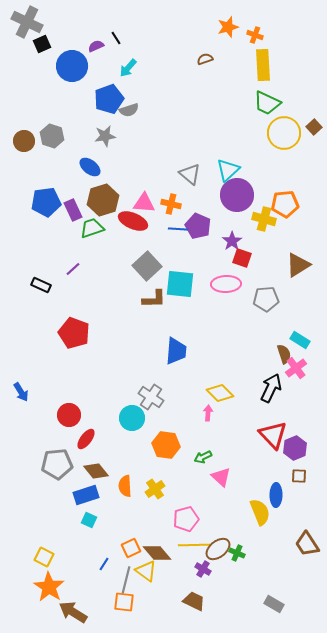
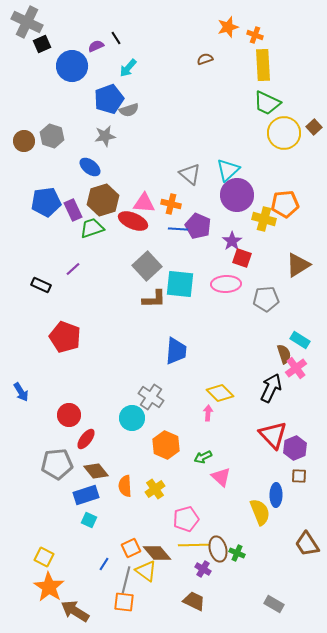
red pentagon at (74, 333): moved 9 px left, 4 px down
orange hexagon at (166, 445): rotated 16 degrees clockwise
brown ellipse at (218, 549): rotated 65 degrees counterclockwise
brown arrow at (73, 612): moved 2 px right, 1 px up
